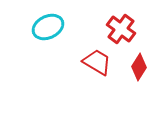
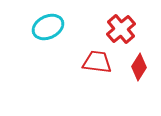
red cross: rotated 12 degrees clockwise
red trapezoid: rotated 24 degrees counterclockwise
